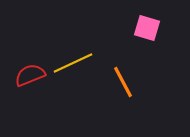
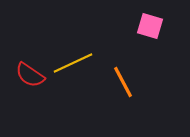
pink square: moved 3 px right, 2 px up
red semicircle: rotated 124 degrees counterclockwise
